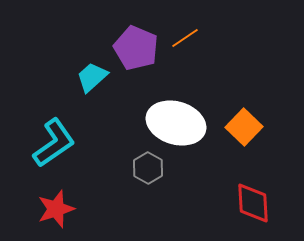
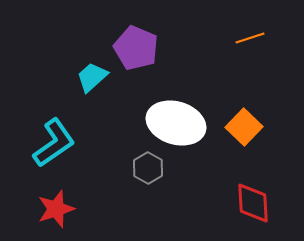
orange line: moved 65 px right; rotated 16 degrees clockwise
